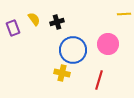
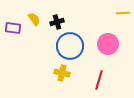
yellow line: moved 1 px left, 1 px up
purple rectangle: rotated 63 degrees counterclockwise
blue circle: moved 3 px left, 4 px up
